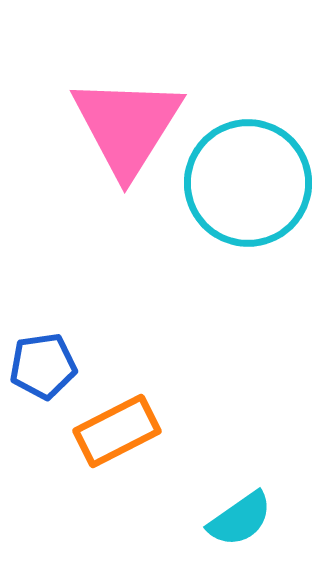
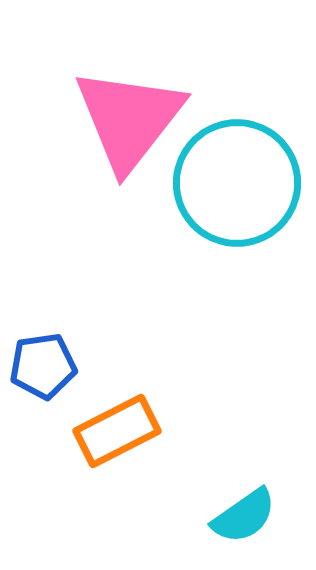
pink triangle: moved 2 px right, 7 px up; rotated 6 degrees clockwise
cyan circle: moved 11 px left
cyan semicircle: moved 4 px right, 3 px up
